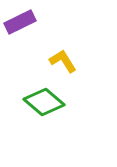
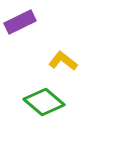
yellow L-shape: rotated 20 degrees counterclockwise
